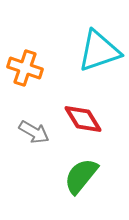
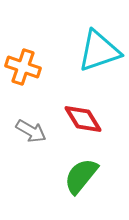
orange cross: moved 2 px left, 1 px up
gray arrow: moved 3 px left, 1 px up
